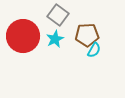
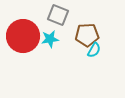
gray square: rotated 15 degrees counterclockwise
cyan star: moved 5 px left; rotated 18 degrees clockwise
